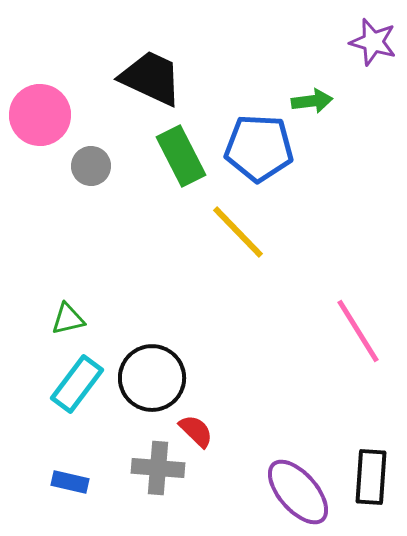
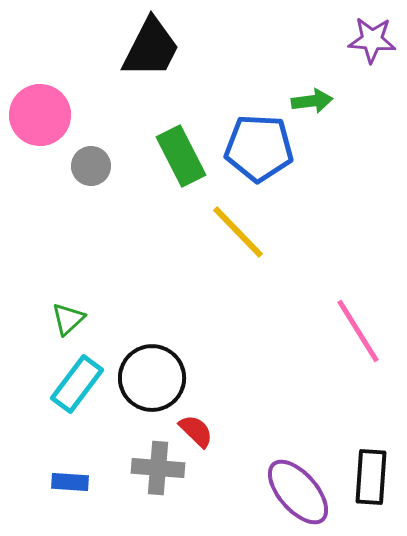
purple star: moved 1 px left, 2 px up; rotated 12 degrees counterclockwise
black trapezoid: moved 30 px up; rotated 92 degrees clockwise
green triangle: rotated 30 degrees counterclockwise
blue rectangle: rotated 9 degrees counterclockwise
